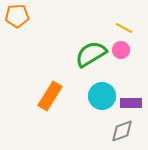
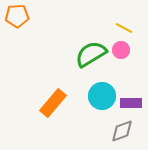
orange rectangle: moved 3 px right, 7 px down; rotated 8 degrees clockwise
